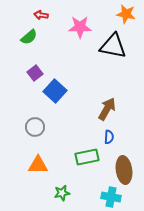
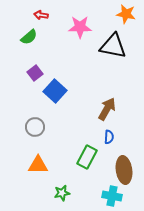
green rectangle: rotated 50 degrees counterclockwise
cyan cross: moved 1 px right, 1 px up
